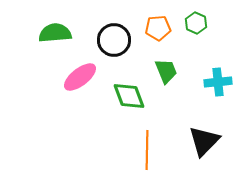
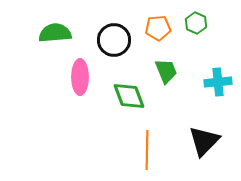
pink ellipse: rotated 52 degrees counterclockwise
